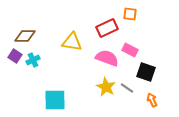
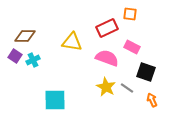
pink rectangle: moved 2 px right, 3 px up
